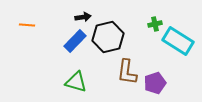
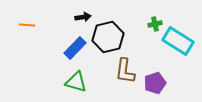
blue rectangle: moved 7 px down
brown L-shape: moved 2 px left, 1 px up
